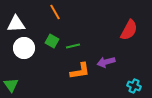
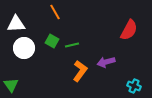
green line: moved 1 px left, 1 px up
orange L-shape: rotated 45 degrees counterclockwise
